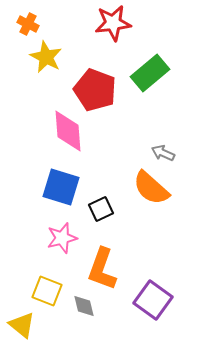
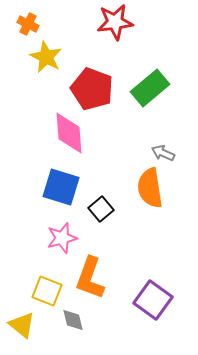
red star: moved 2 px right, 1 px up
green rectangle: moved 15 px down
red pentagon: moved 3 px left, 1 px up
pink diamond: moved 1 px right, 2 px down
orange semicircle: moved 1 px left; rotated 39 degrees clockwise
black square: rotated 15 degrees counterclockwise
orange L-shape: moved 12 px left, 9 px down
gray diamond: moved 11 px left, 14 px down
